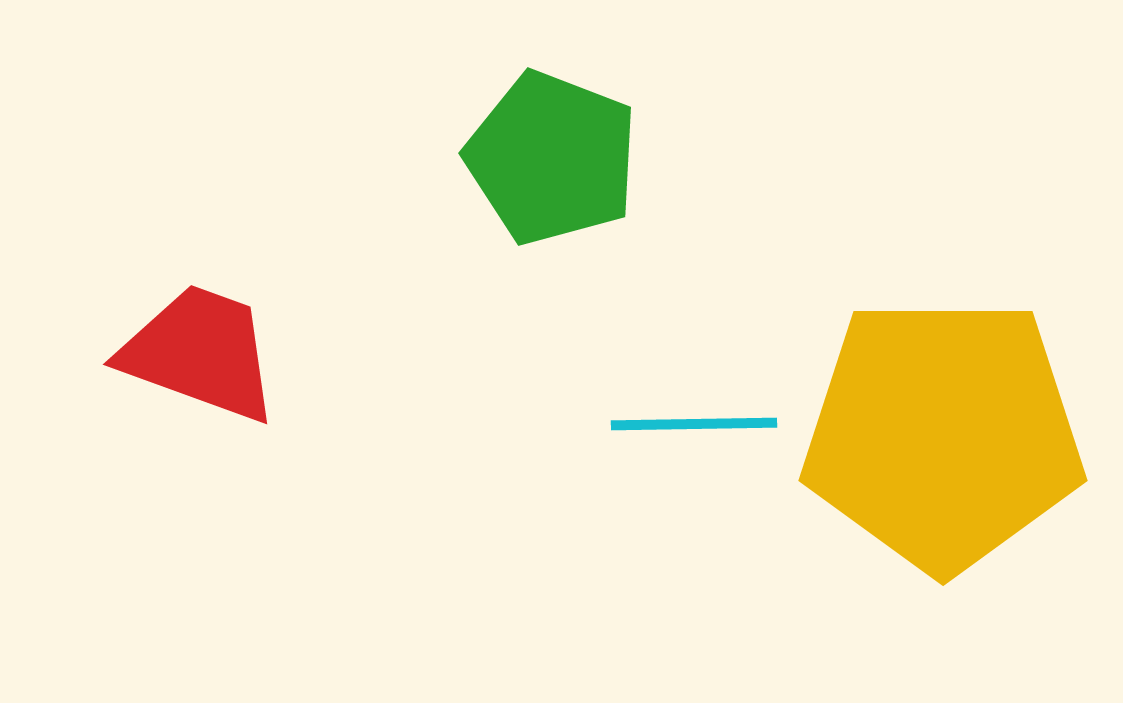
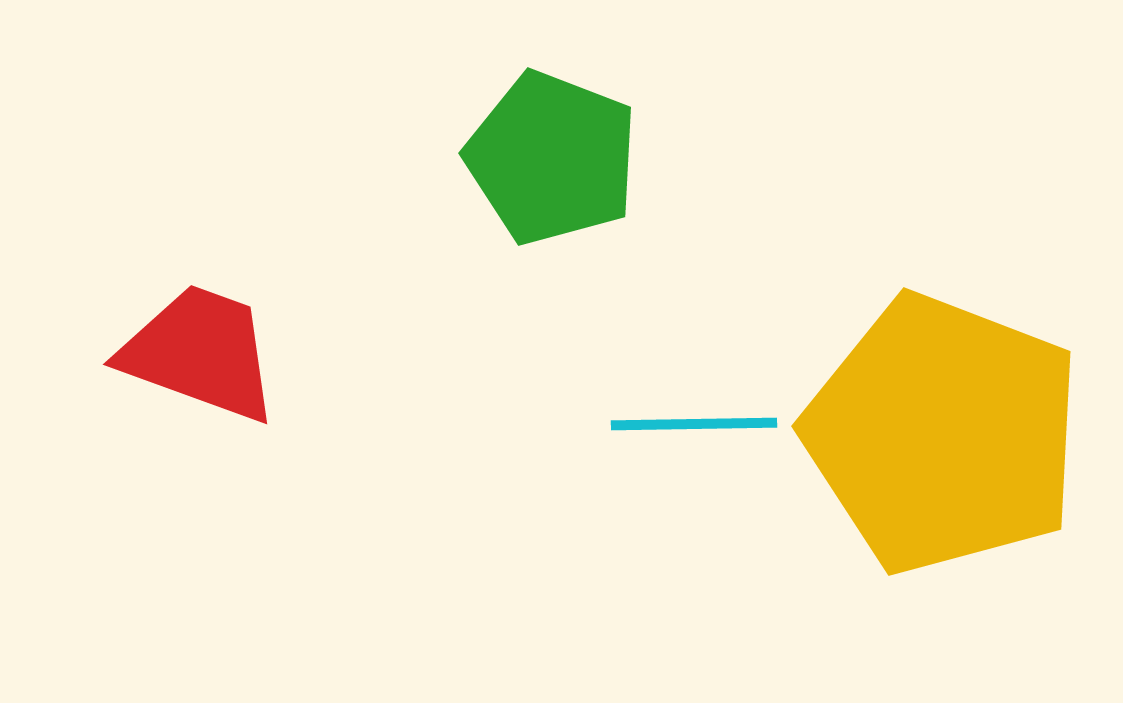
yellow pentagon: rotated 21 degrees clockwise
